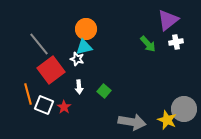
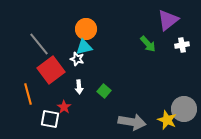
white cross: moved 6 px right, 3 px down
white square: moved 6 px right, 14 px down; rotated 12 degrees counterclockwise
